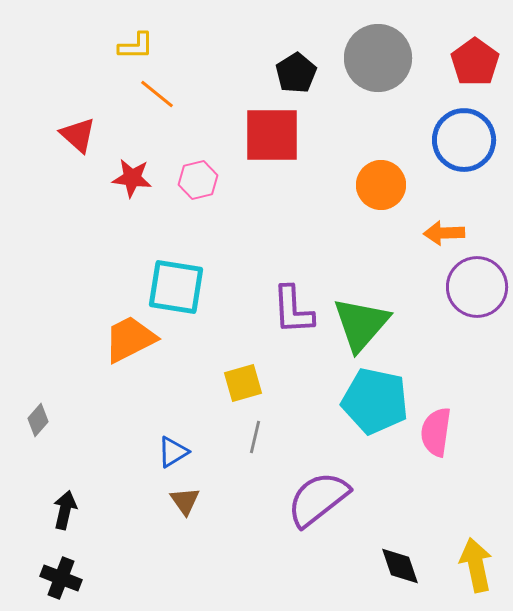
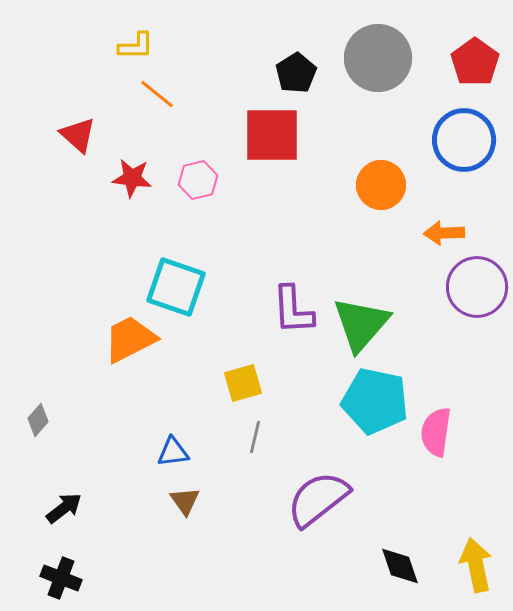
cyan square: rotated 10 degrees clockwise
blue triangle: rotated 24 degrees clockwise
black arrow: moved 1 px left, 2 px up; rotated 39 degrees clockwise
